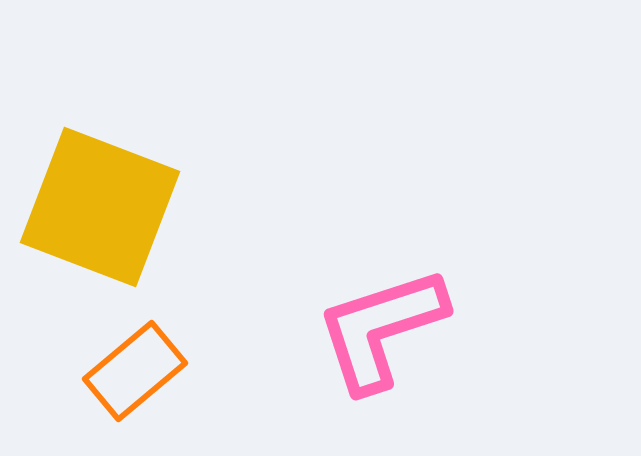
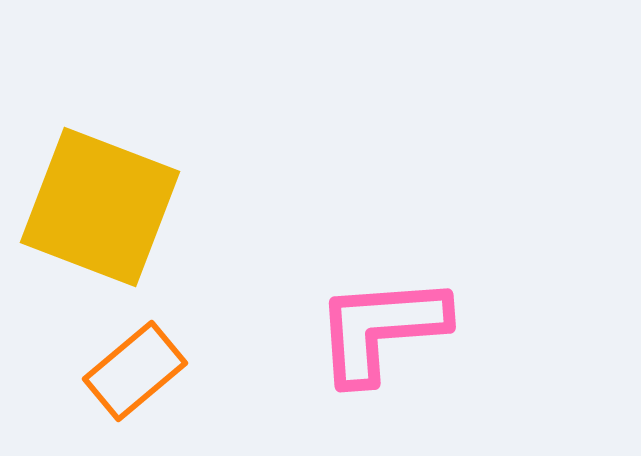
pink L-shape: rotated 14 degrees clockwise
